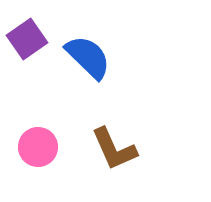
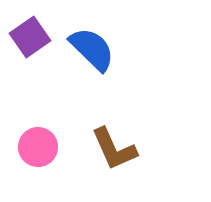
purple square: moved 3 px right, 2 px up
blue semicircle: moved 4 px right, 8 px up
